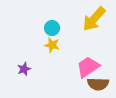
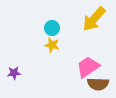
purple star: moved 10 px left, 4 px down; rotated 16 degrees clockwise
